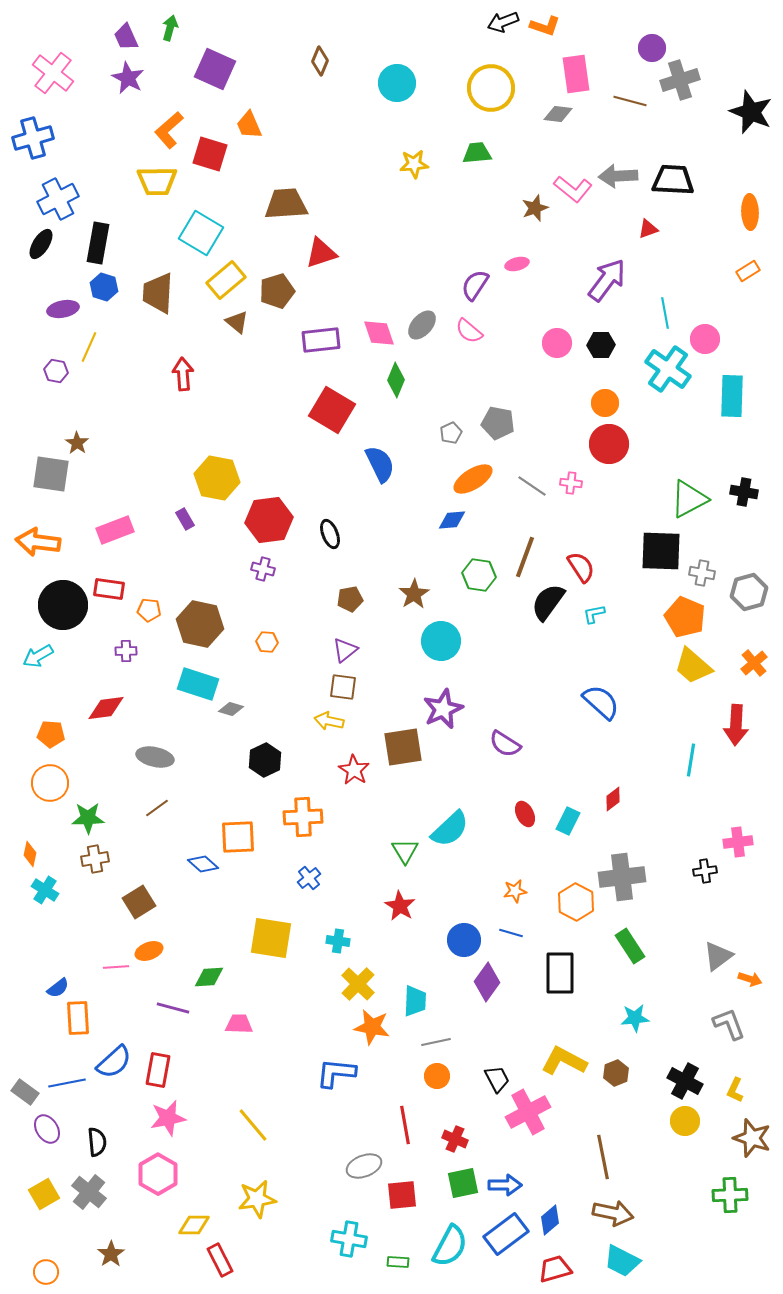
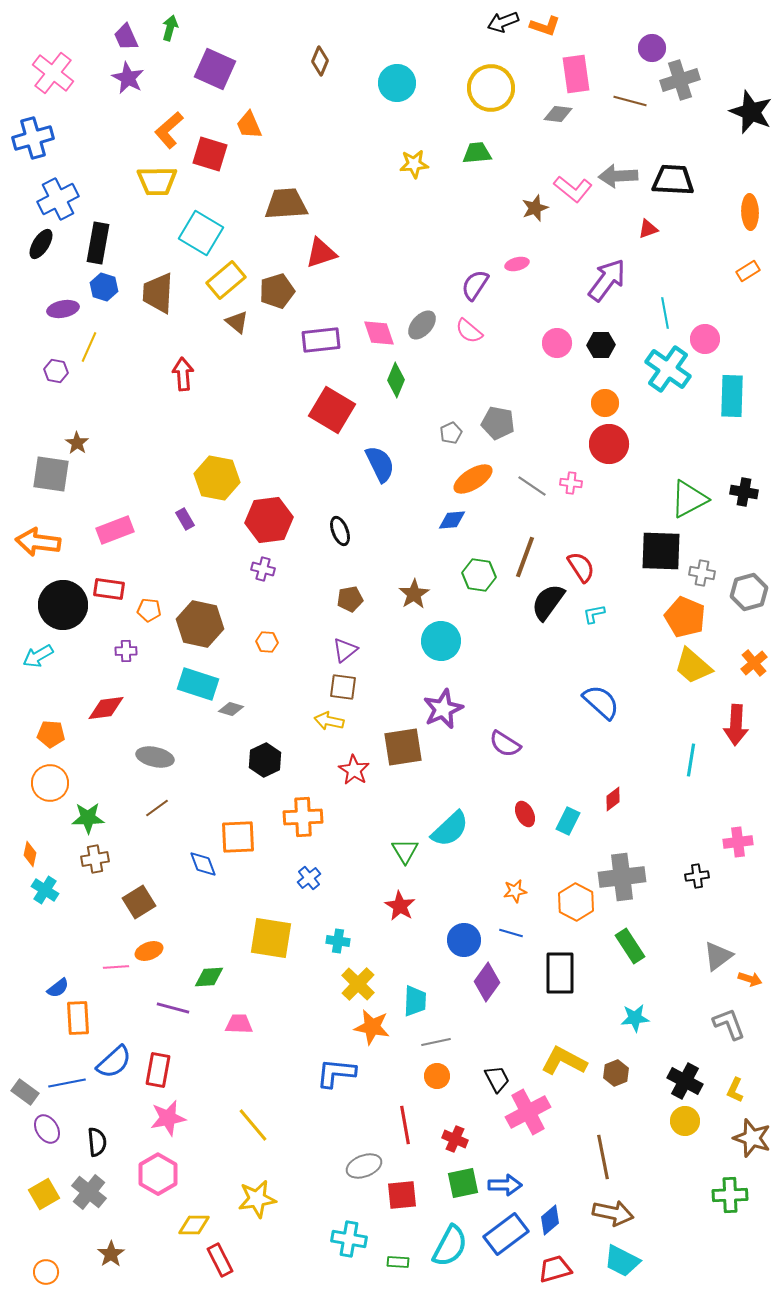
black ellipse at (330, 534): moved 10 px right, 3 px up
blue diamond at (203, 864): rotated 28 degrees clockwise
black cross at (705, 871): moved 8 px left, 5 px down
